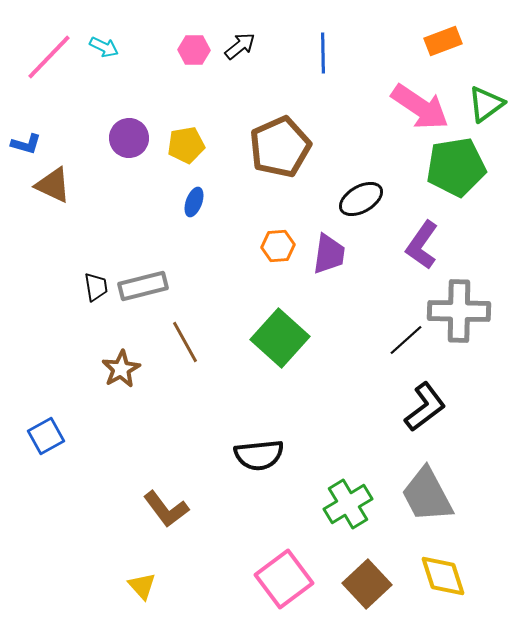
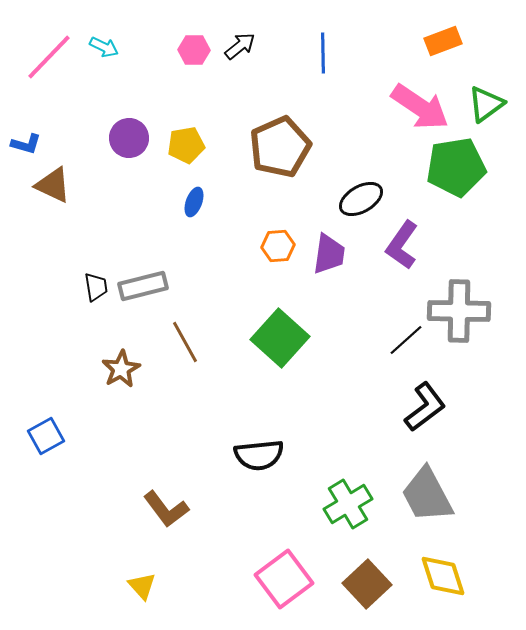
purple L-shape: moved 20 px left
